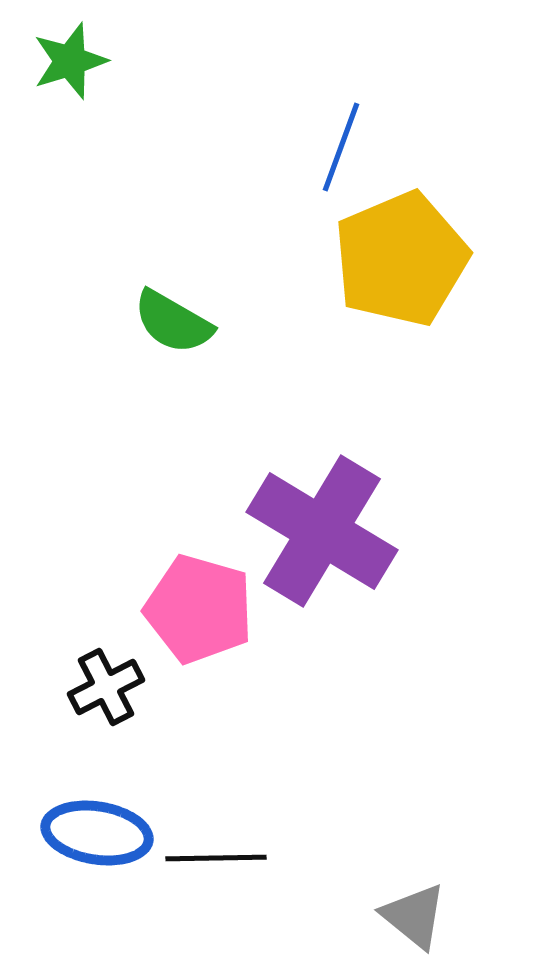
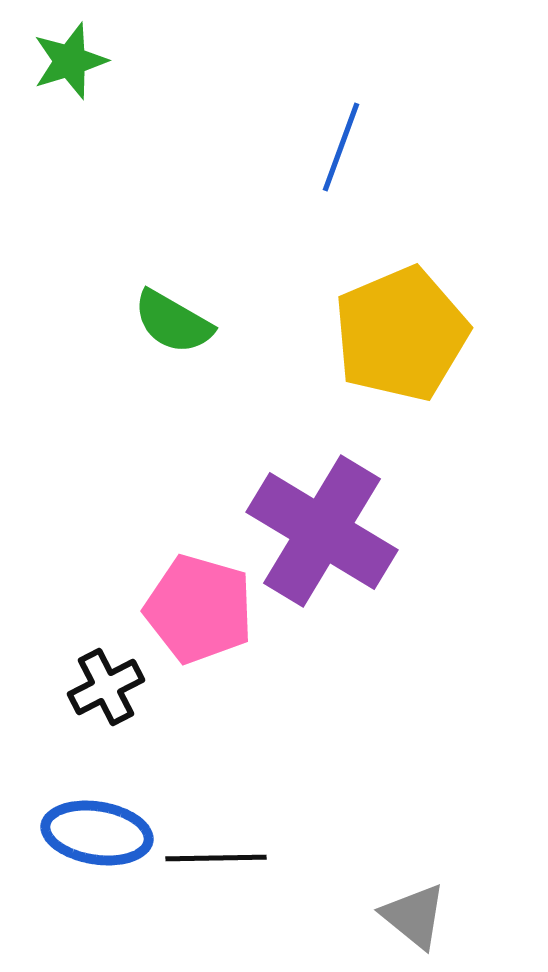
yellow pentagon: moved 75 px down
